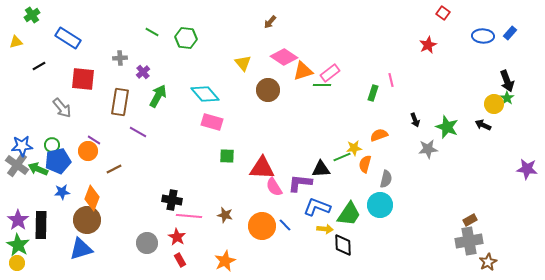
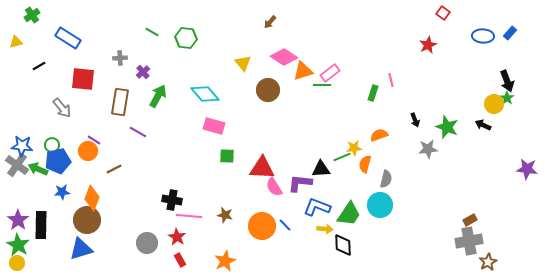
pink rectangle at (212, 122): moved 2 px right, 4 px down
blue star at (22, 146): rotated 10 degrees clockwise
